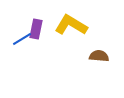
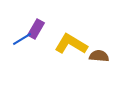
yellow L-shape: moved 19 px down
purple rectangle: rotated 18 degrees clockwise
